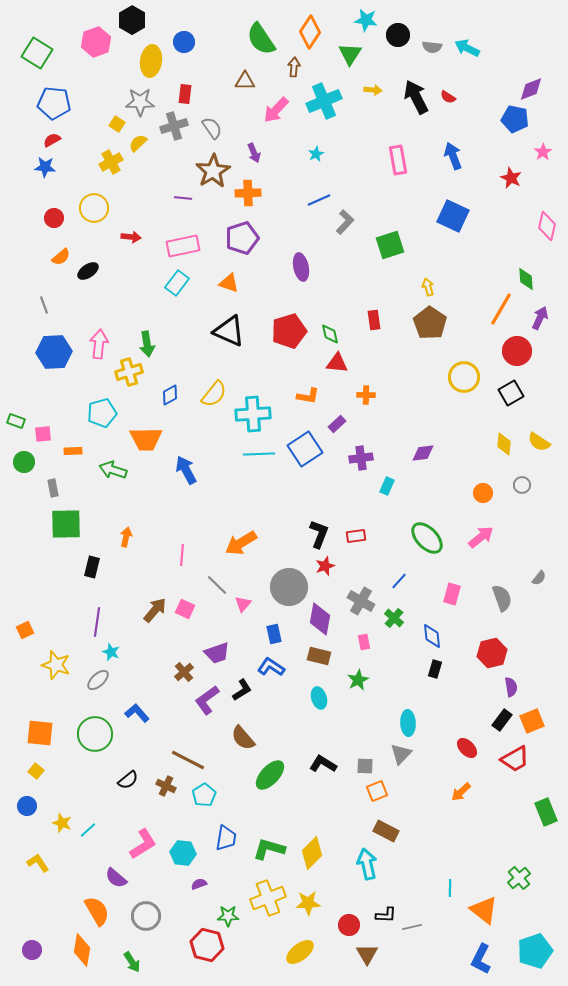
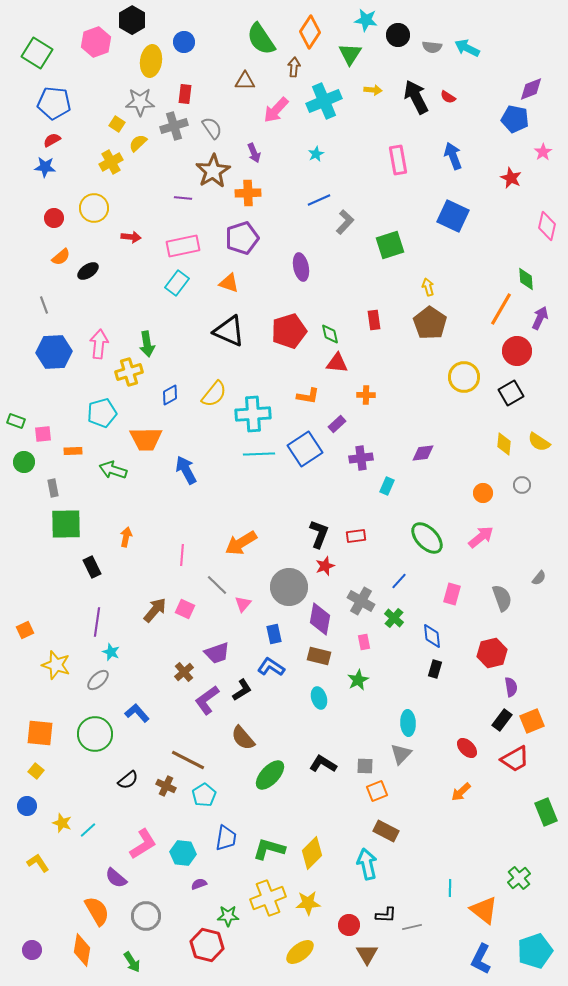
black rectangle at (92, 567): rotated 40 degrees counterclockwise
